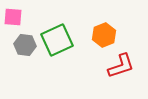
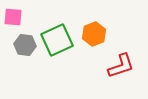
orange hexagon: moved 10 px left, 1 px up
